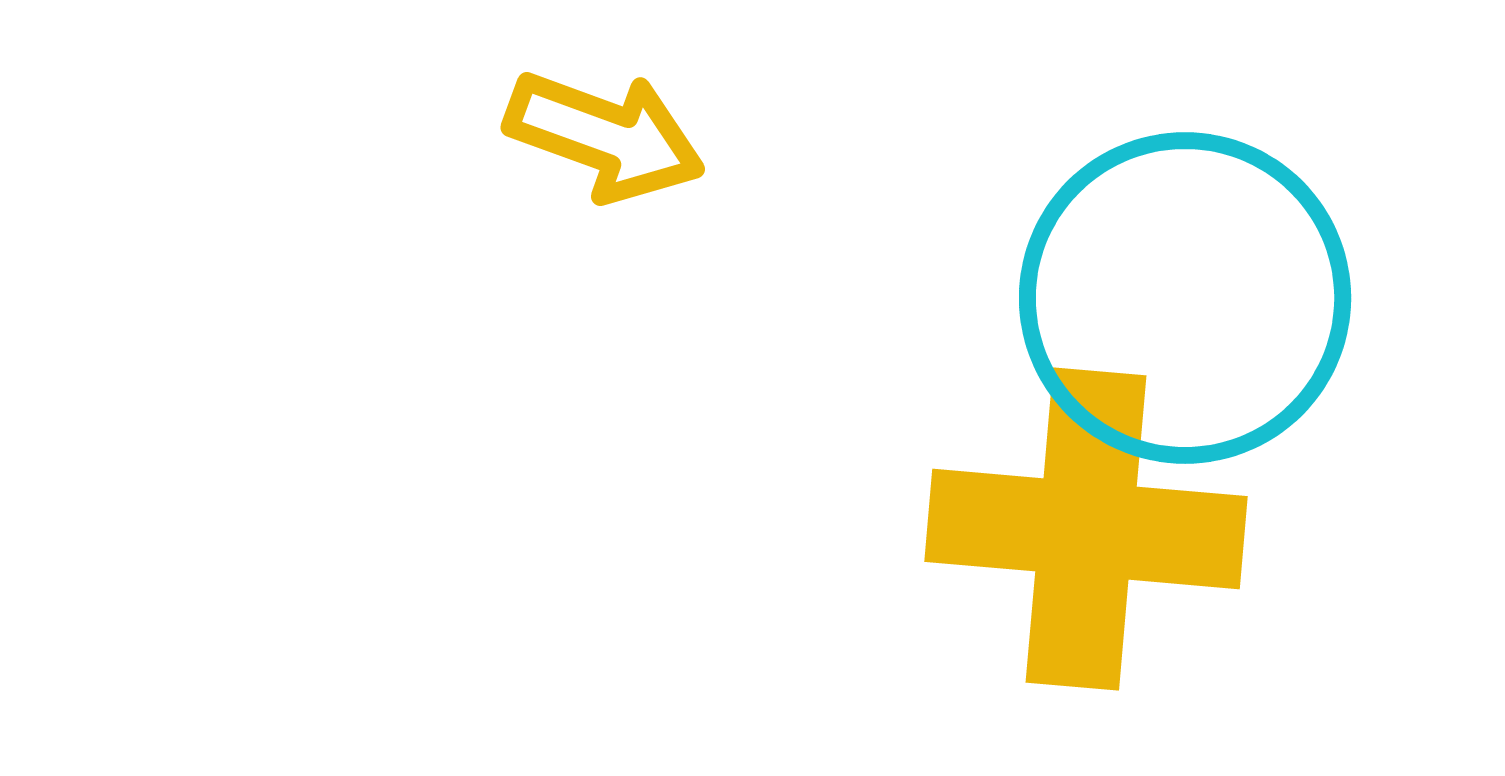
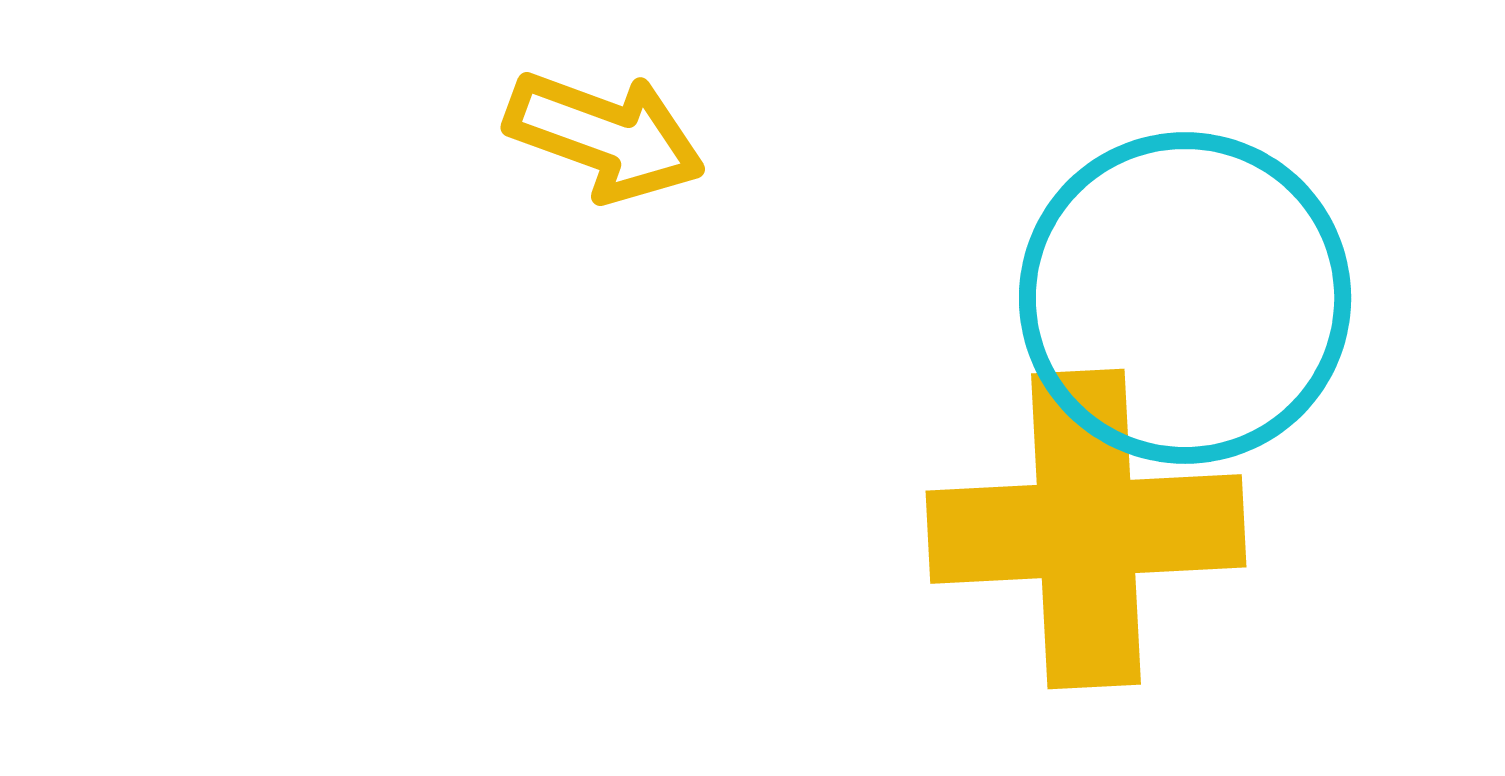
yellow cross: rotated 8 degrees counterclockwise
